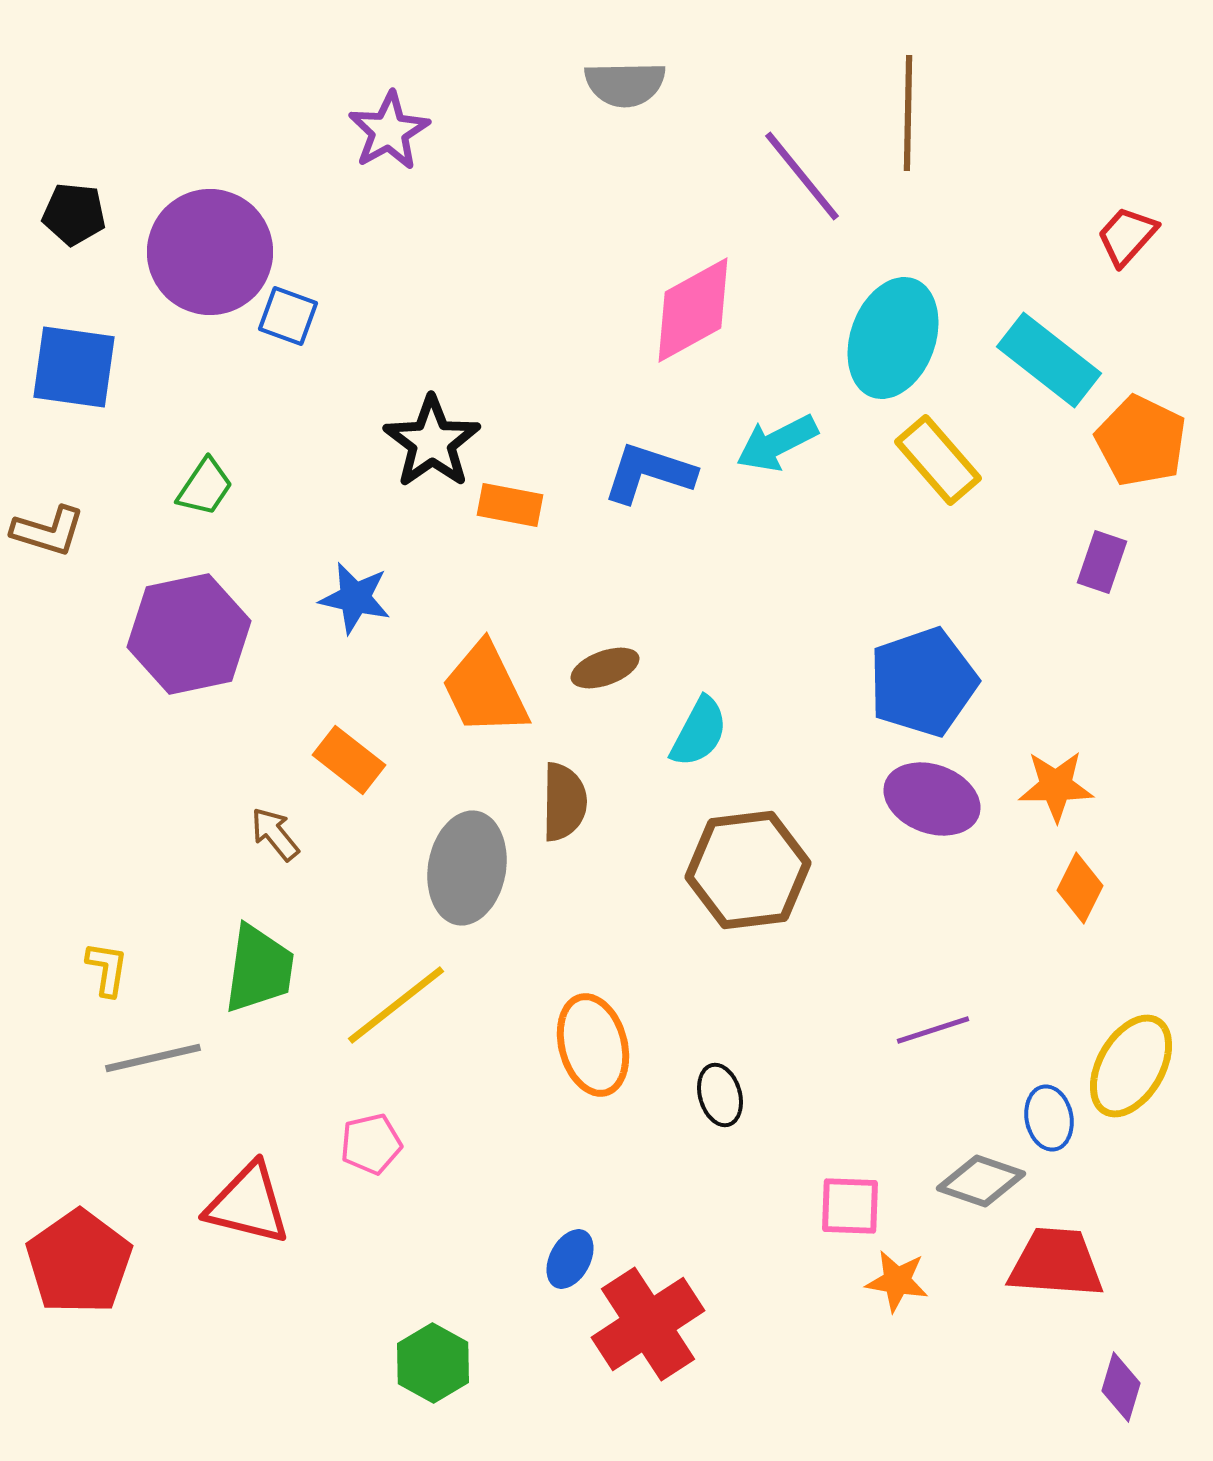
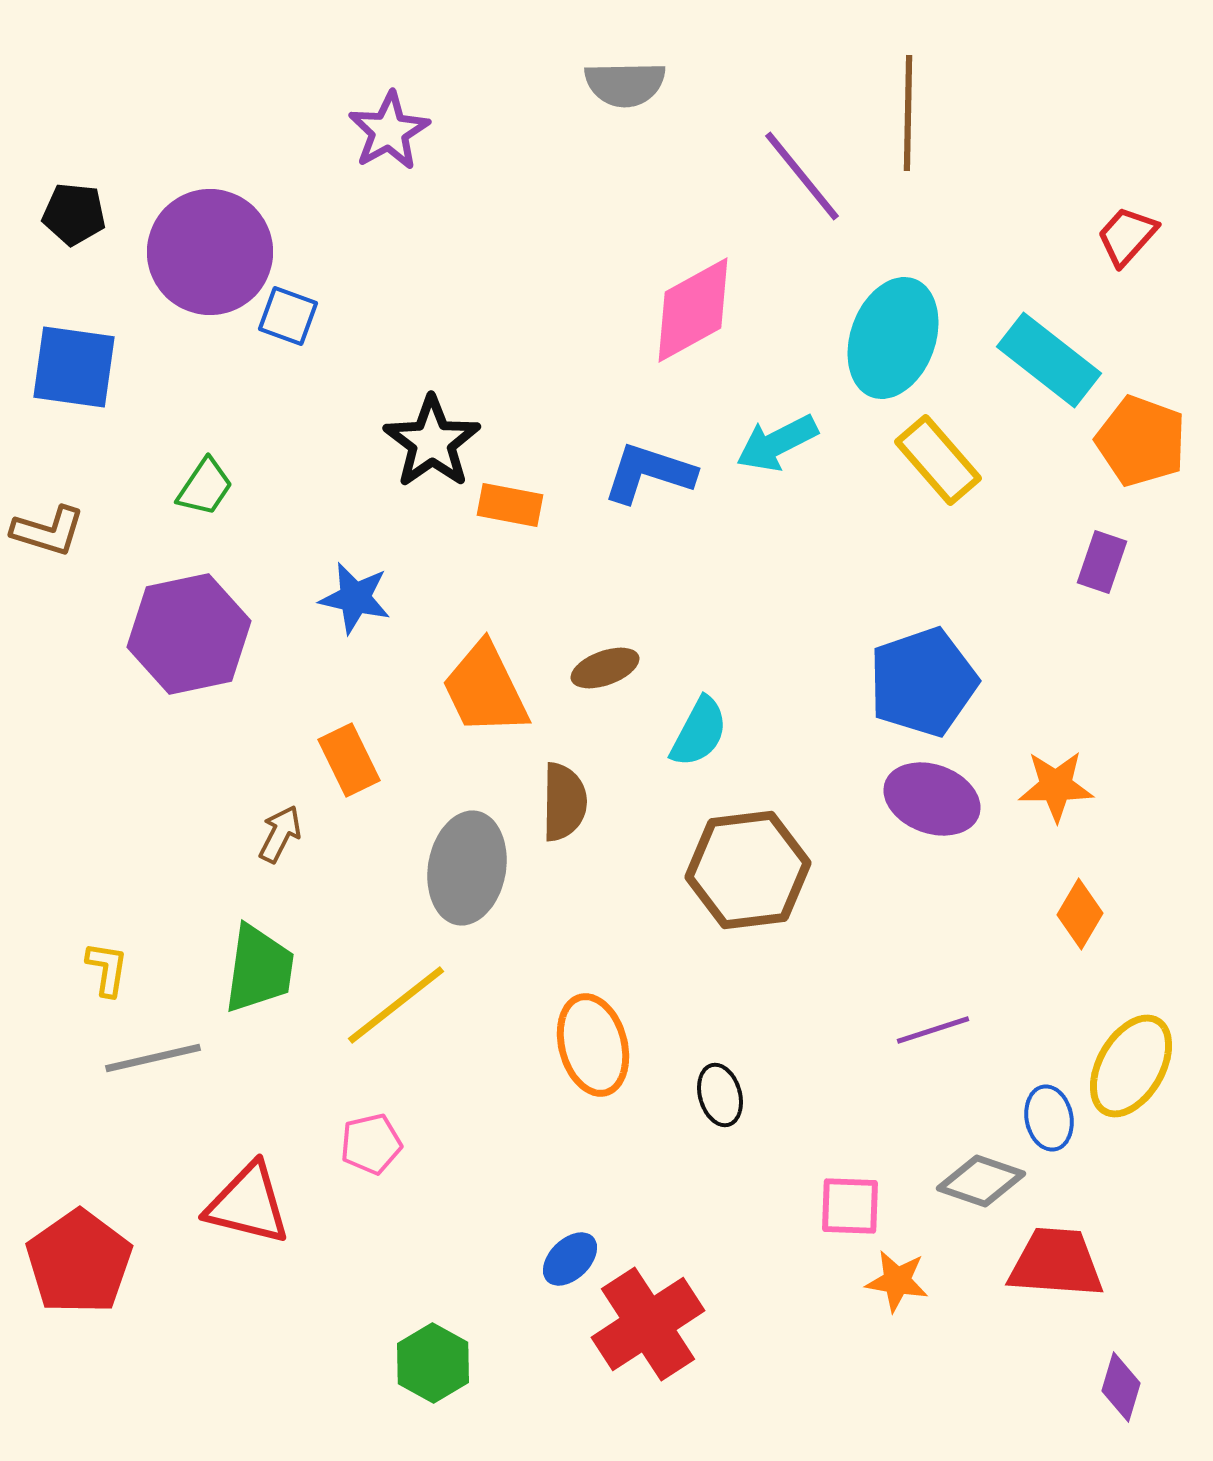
orange pentagon at (1141, 441): rotated 6 degrees counterclockwise
orange rectangle at (349, 760): rotated 26 degrees clockwise
brown arrow at (275, 834): moved 5 px right; rotated 66 degrees clockwise
orange diamond at (1080, 888): moved 26 px down; rotated 4 degrees clockwise
blue ellipse at (570, 1259): rotated 18 degrees clockwise
